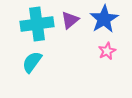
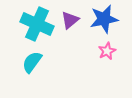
blue star: rotated 20 degrees clockwise
cyan cross: rotated 32 degrees clockwise
